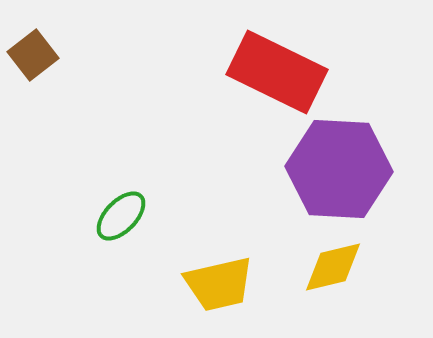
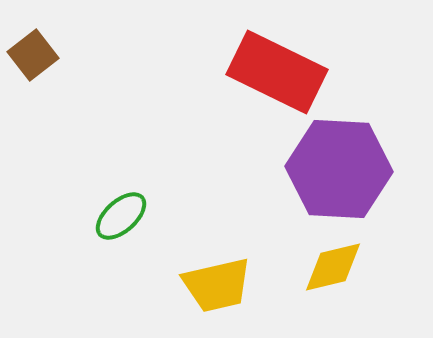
green ellipse: rotated 4 degrees clockwise
yellow trapezoid: moved 2 px left, 1 px down
